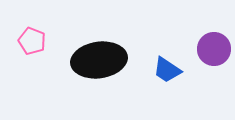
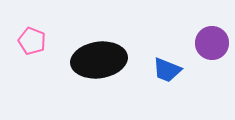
purple circle: moved 2 px left, 6 px up
blue trapezoid: rotated 12 degrees counterclockwise
